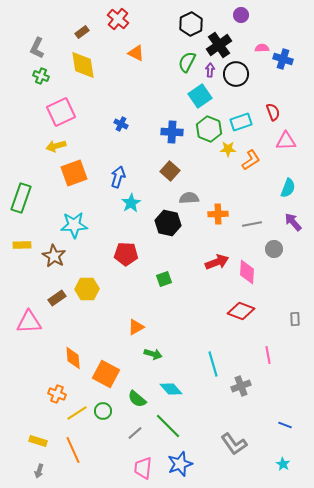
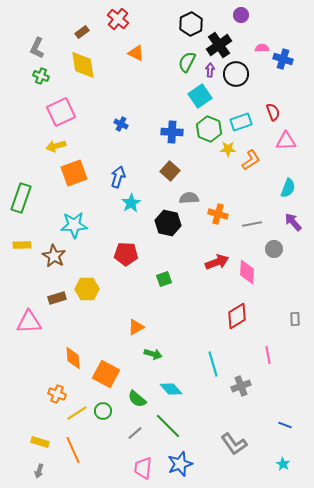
orange cross at (218, 214): rotated 18 degrees clockwise
brown rectangle at (57, 298): rotated 18 degrees clockwise
red diamond at (241, 311): moved 4 px left, 5 px down; rotated 52 degrees counterclockwise
yellow rectangle at (38, 441): moved 2 px right, 1 px down
